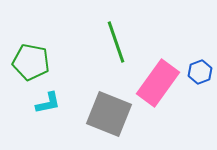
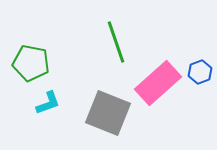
green pentagon: moved 1 px down
pink rectangle: rotated 12 degrees clockwise
cyan L-shape: rotated 8 degrees counterclockwise
gray square: moved 1 px left, 1 px up
